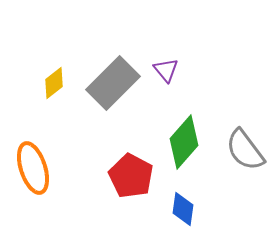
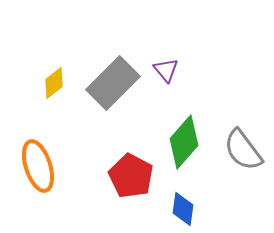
gray semicircle: moved 2 px left
orange ellipse: moved 5 px right, 2 px up
